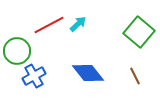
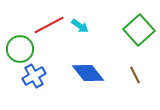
cyan arrow: moved 2 px right, 2 px down; rotated 78 degrees clockwise
green square: moved 2 px up; rotated 8 degrees clockwise
green circle: moved 3 px right, 2 px up
brown line: moved 1 px up
